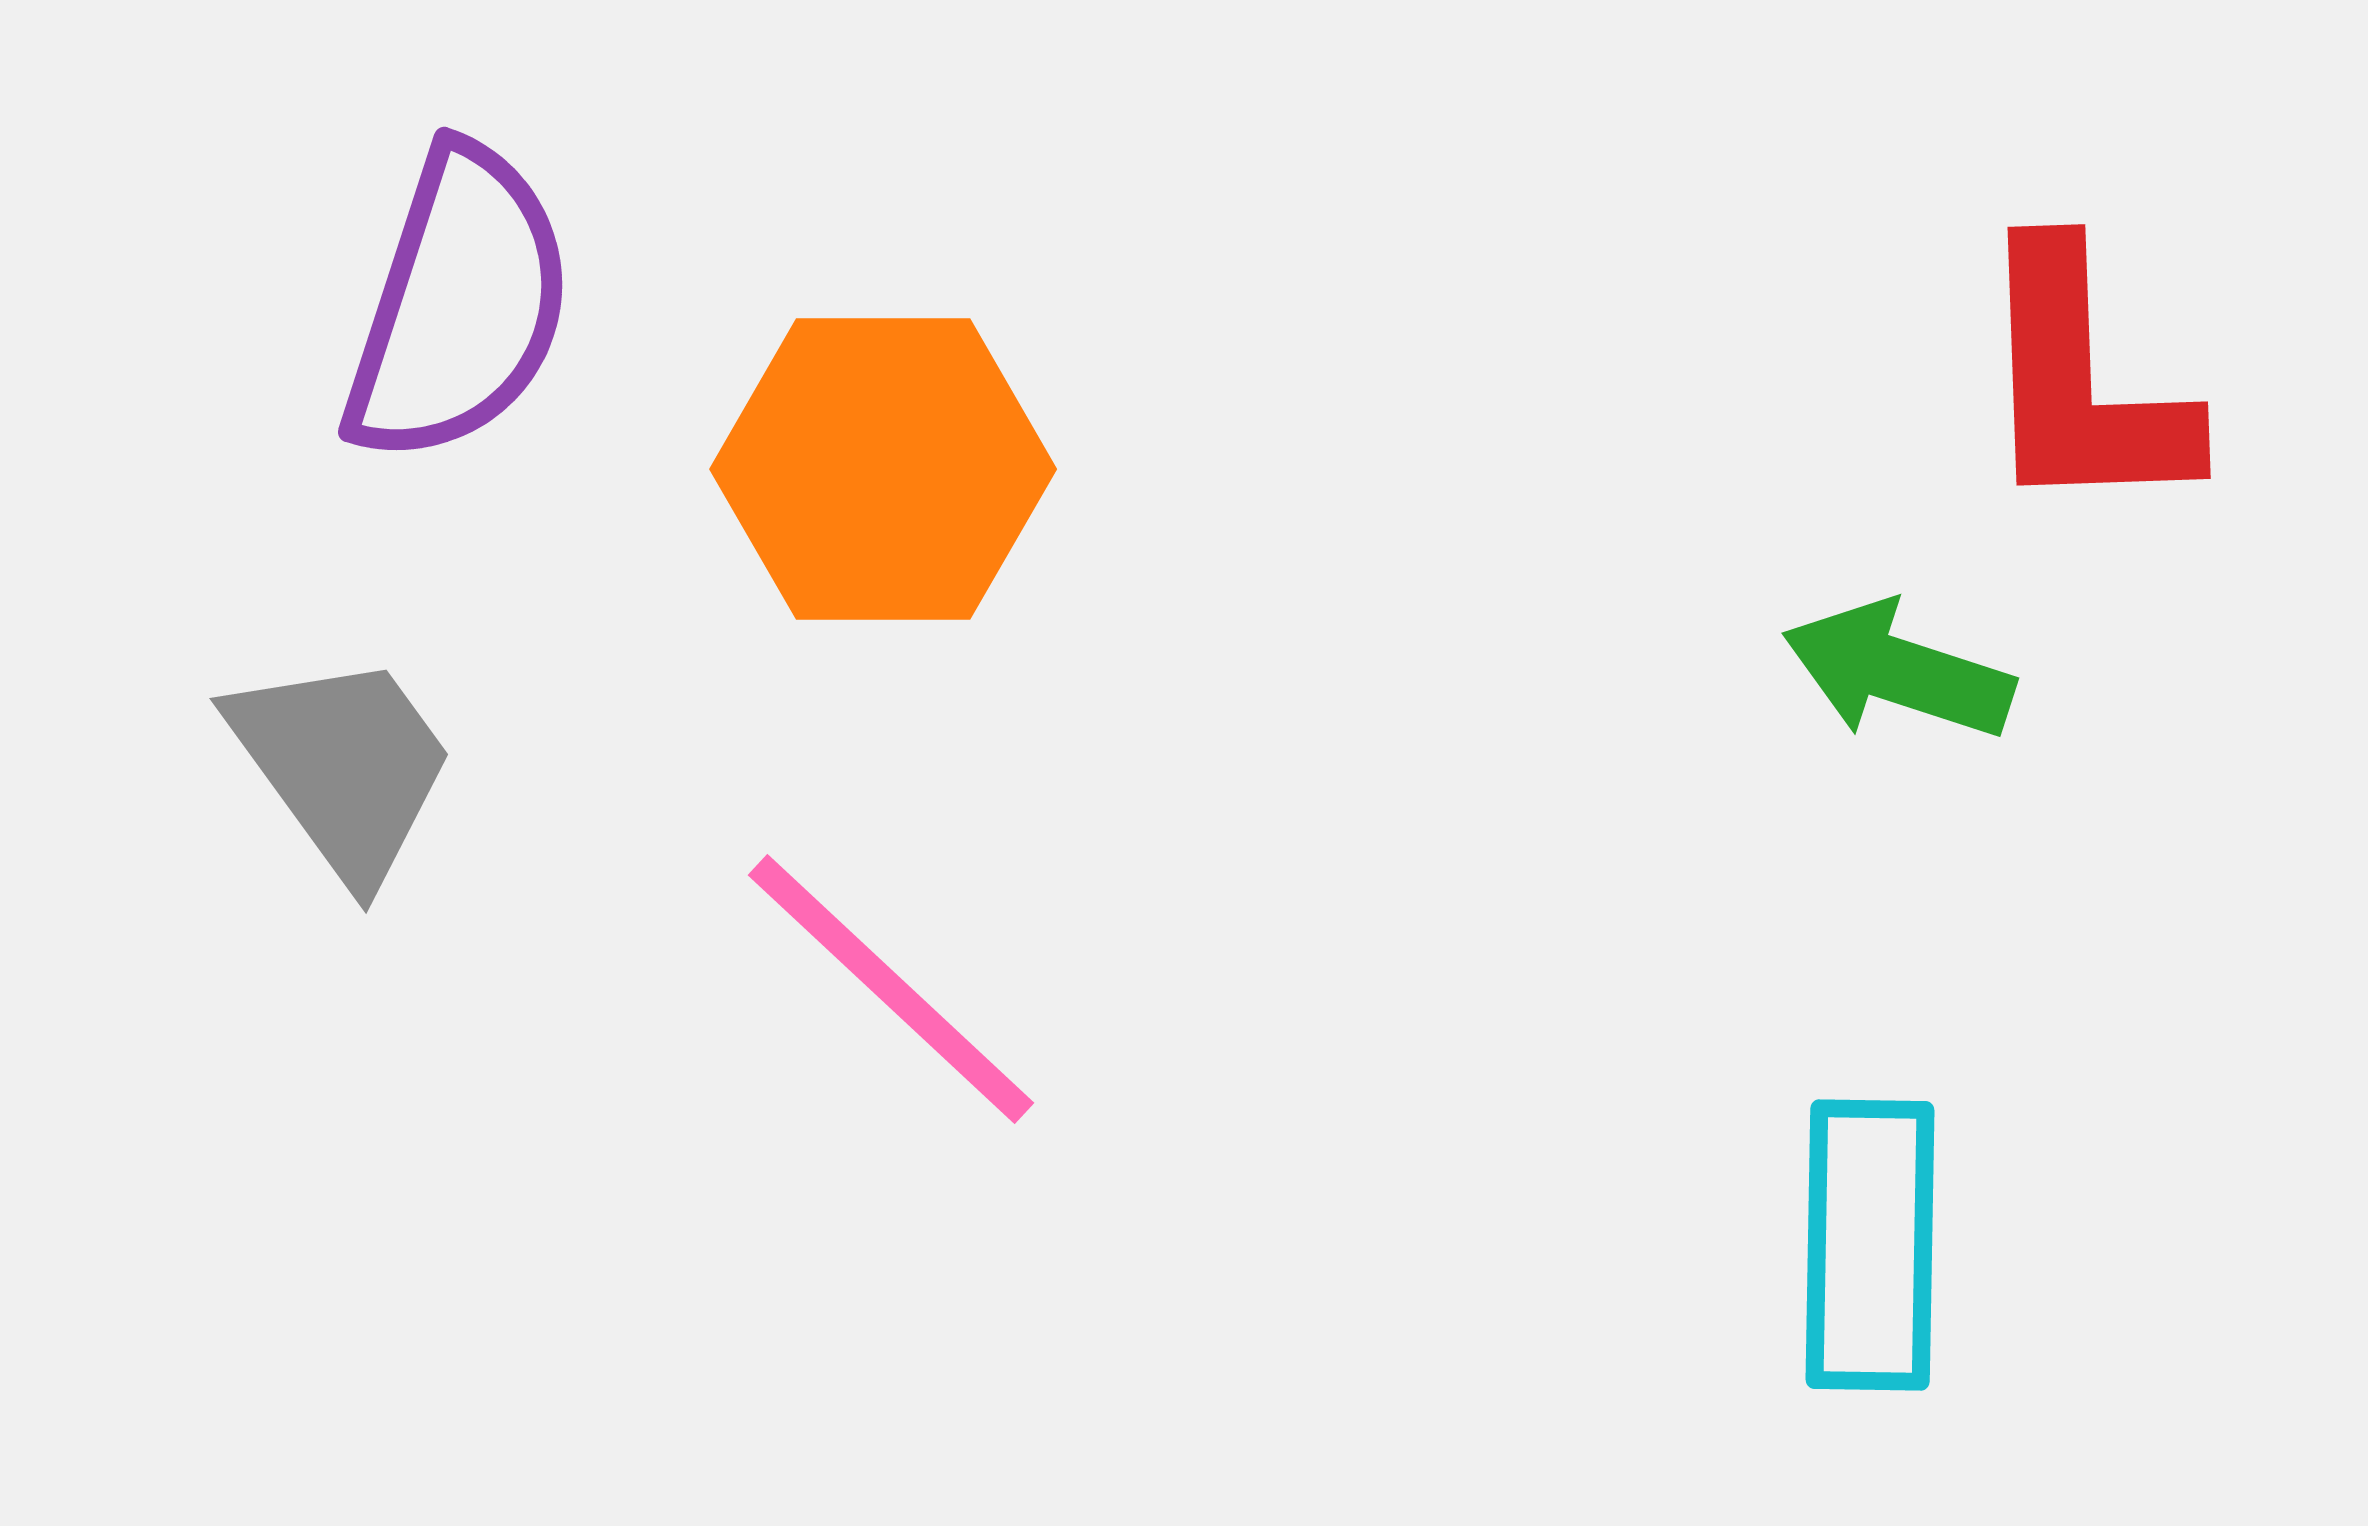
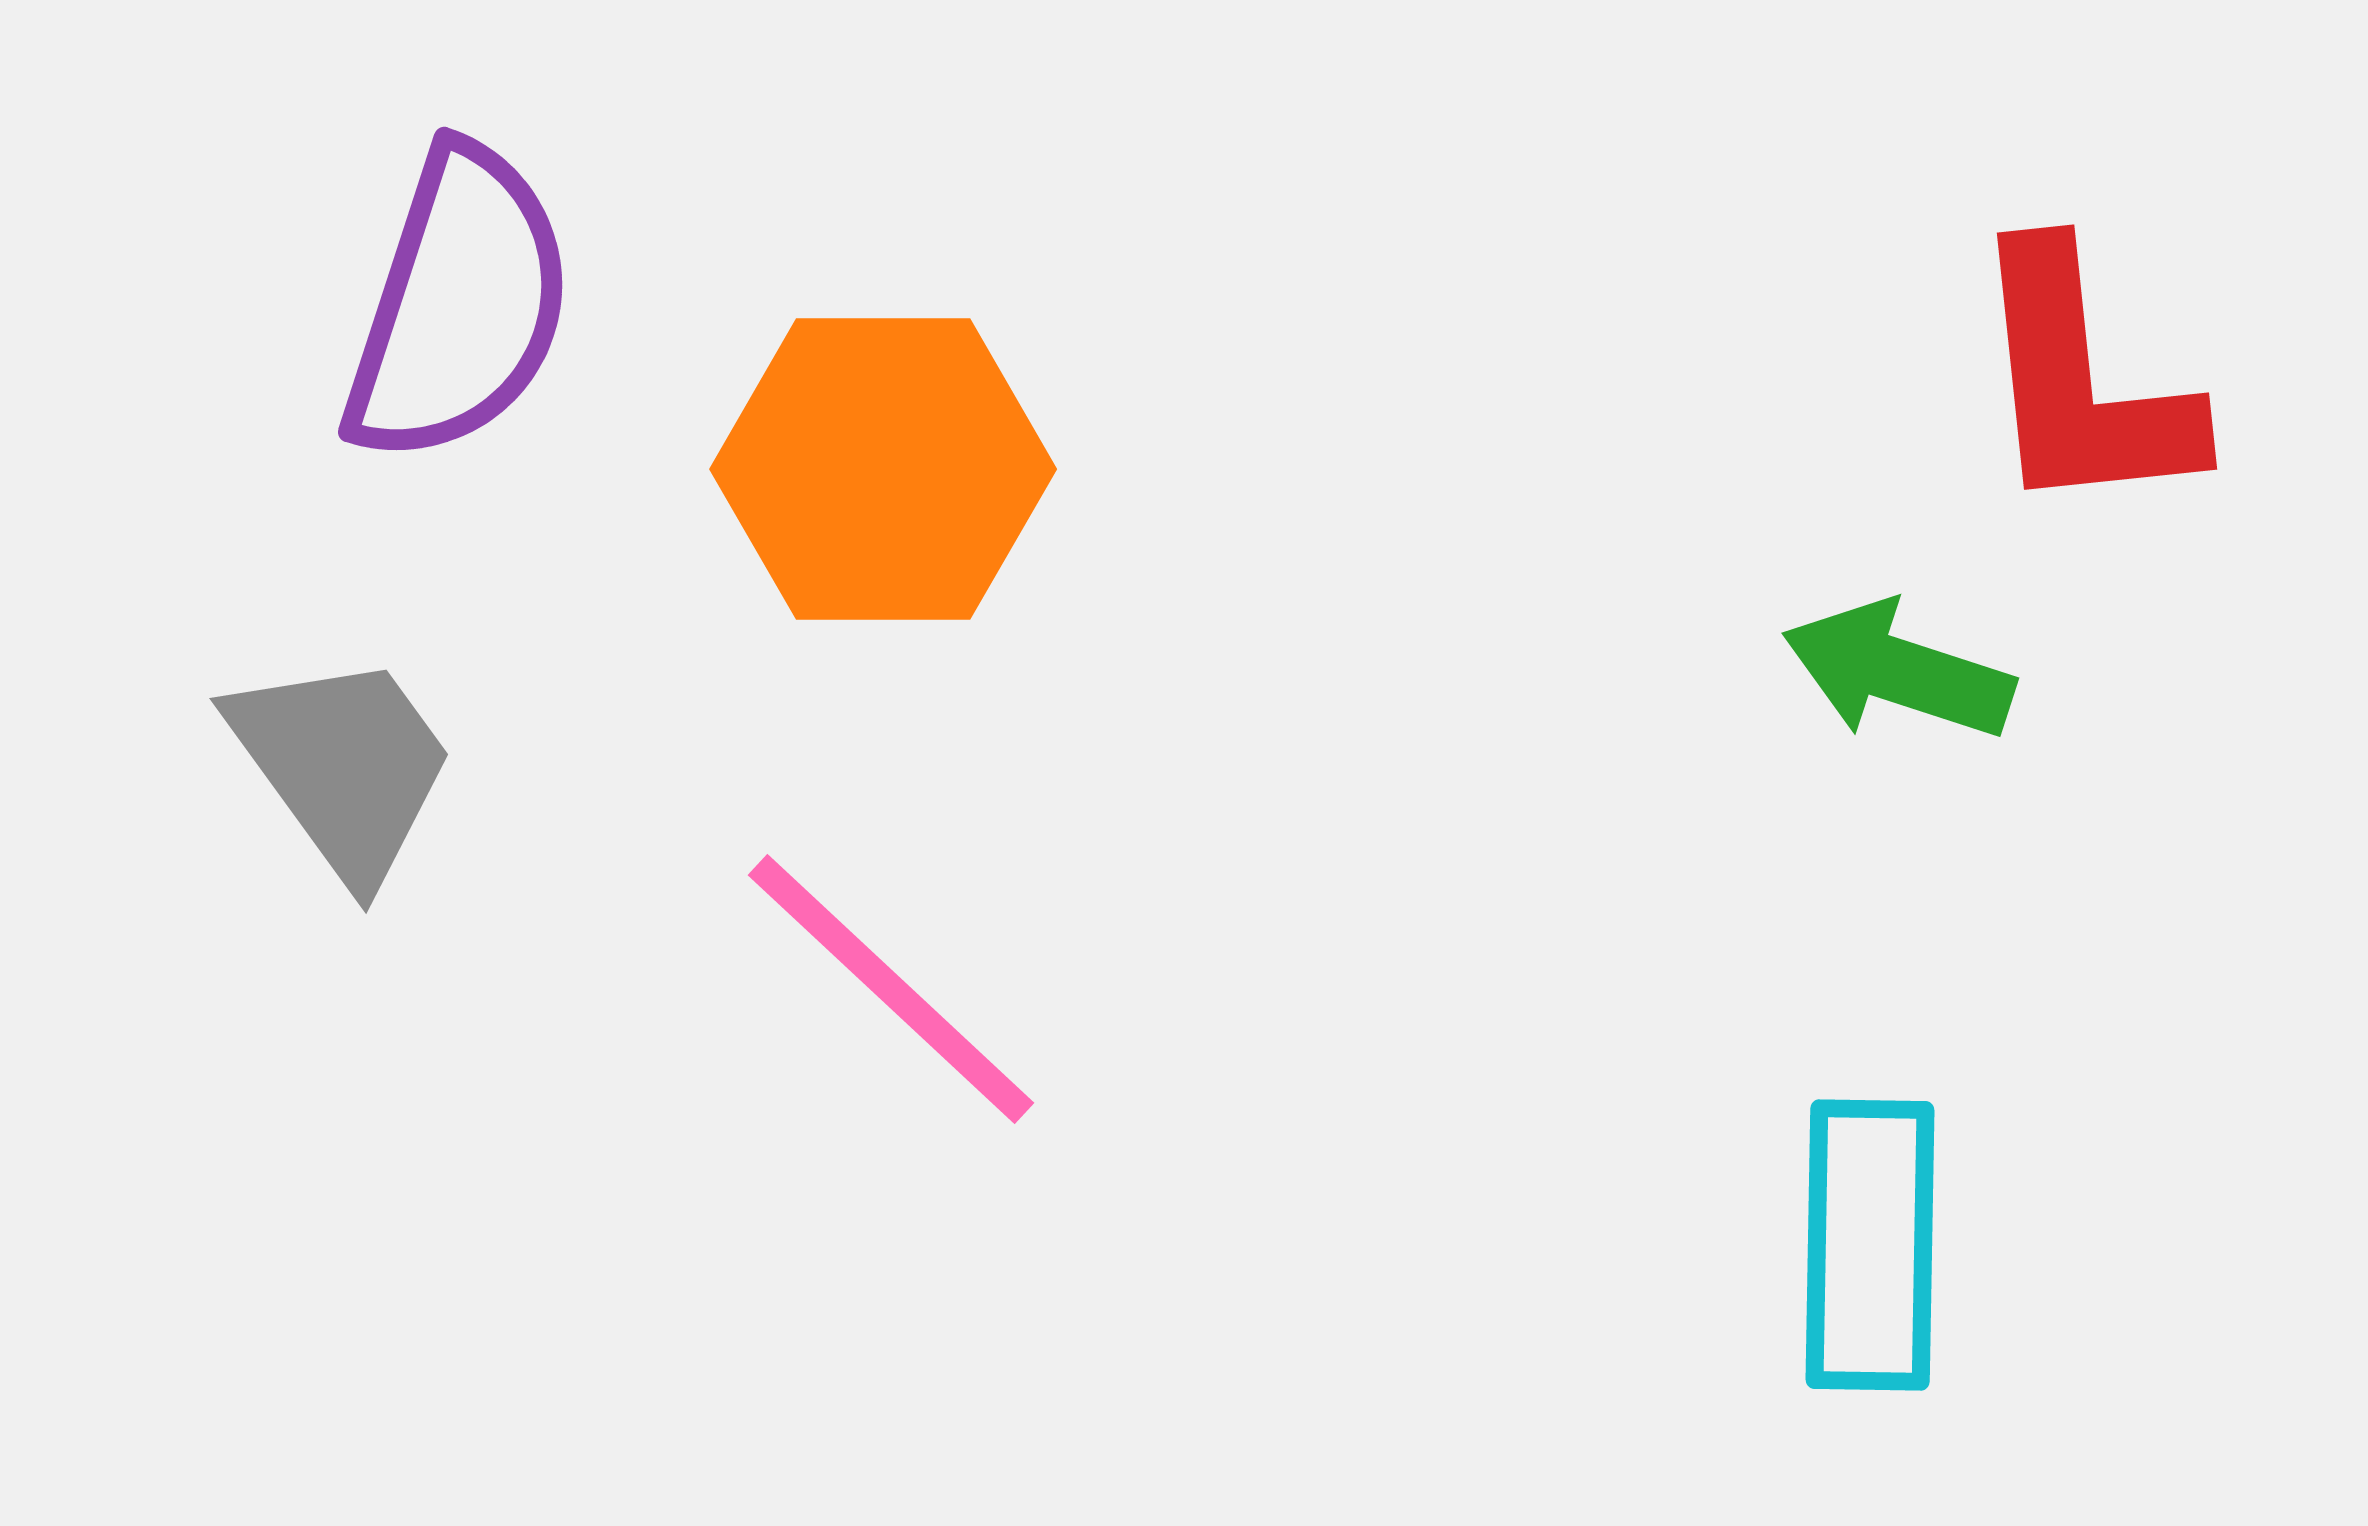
red L-shape: rotated 4 degrees counterclockwise
